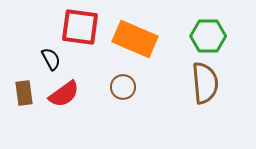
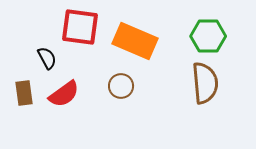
orange rectangle: moved 2 px down
black semicircle: moved 4 px left, 1 px up
brown circle: moved 2 px left, 1 px up
